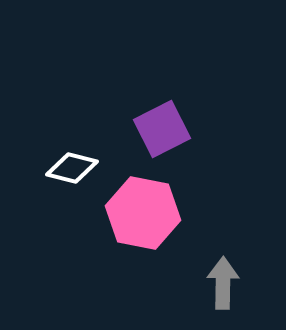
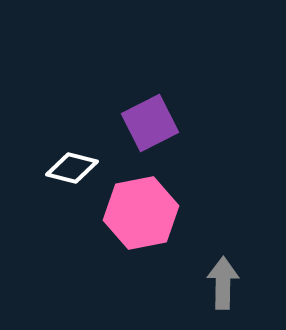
purple square: moved 12 px left, 6 px up
pink hexagon: moved 2 px left; rotated 22 degrees counterclockwise
